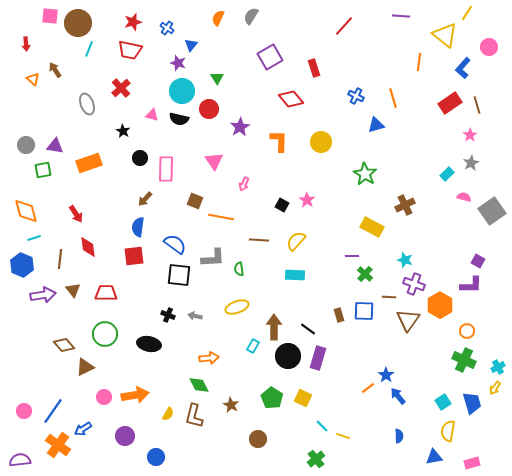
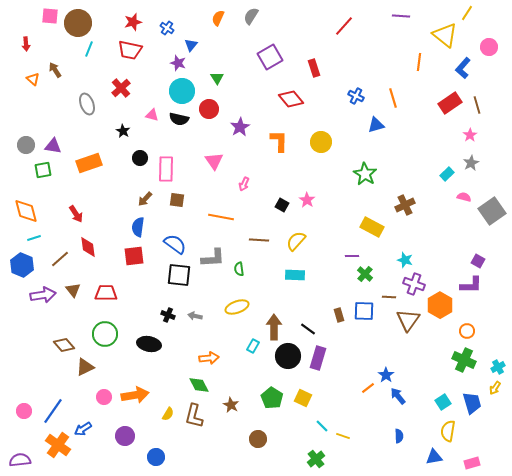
purple triangle at (55, 146): moved 2 px left
brown square at (195, 201): moved 18 px left, 1 px up; rotated 14 degrees counterclockwise
brown line at (60, 259): rotated 42 degrees clockwise
